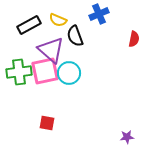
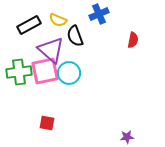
red semicircle: moved 1 px left, 1 px down
